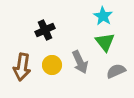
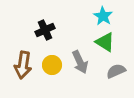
green triangle: rotated 20 degrees counterclockwise
brown arrow: moved 1 px right, 2 px up
